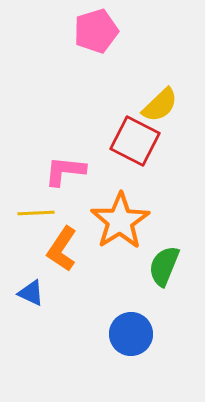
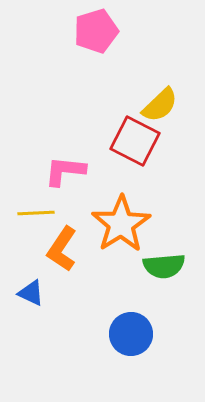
orange star: moved 1 px right, 3 px down
green semicircle: rotated 117 degrees counterclockwise
